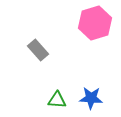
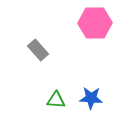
pink hexagon: rotated 16 degrees clockwise
green triangle: moved 1 px left
